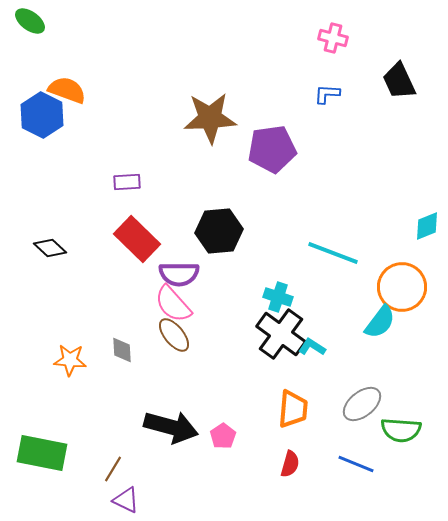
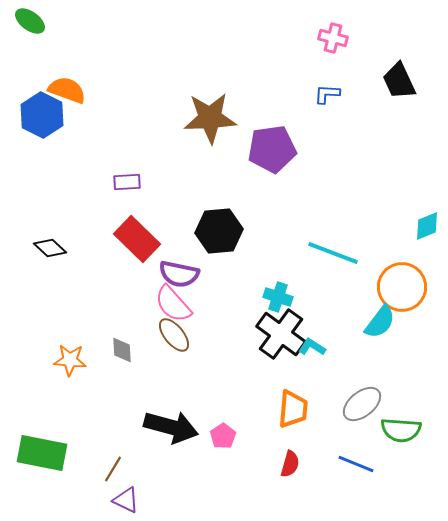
purple semicircle: rotated 12 degrees clockwise
